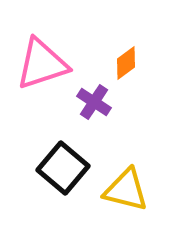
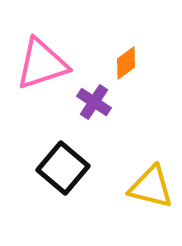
yellow triangle: moved 25 px right, 3 px up
